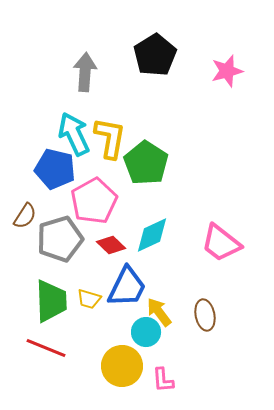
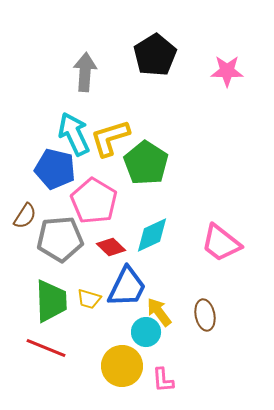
pink star: rotated 16 degrees clockwise
yellow L-shape: rotated 117 degrees counterclockwise
pink pentagon: rotated 12 degrees counterclockwise
gray pentagon: rotated 12 degrees clockwise
red diamond: moved 2 px down
